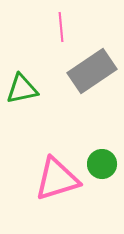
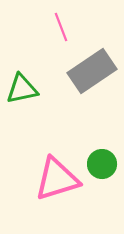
pink line: rotated 16 degrees counterclockwise
